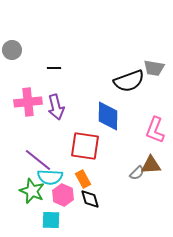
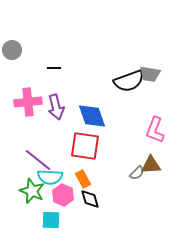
gray trapezoid: moved 4 px left, 6 px down
blue diamond: moved 16 px left; rotated 20 degrees counterclockwise
